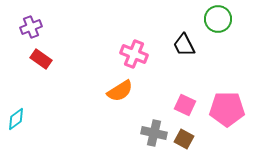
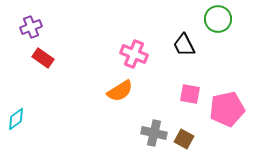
red rectangle: moved 2 px right, 1 px up
pink square: moved 5 px right, 11 px up; rotated 15 degrees counterclockwise
pink pentagon: rotated 12 degrees counterclockwise
